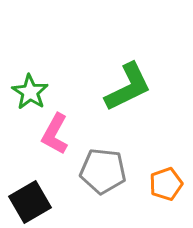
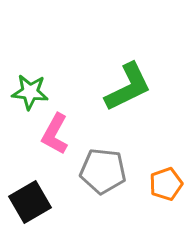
green star: rotated 27 degrees counterclockwise
